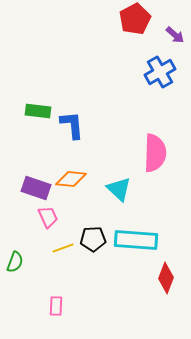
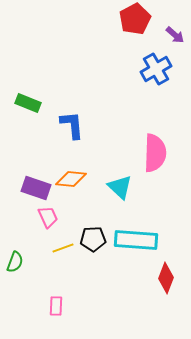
blue cross: moved 4 px left, 3 px up
green rectangle: moved 10 px left, 8 px up; rotated 15 degrees clockwise
cyan triangle: moved 1 px right, 2 px up
